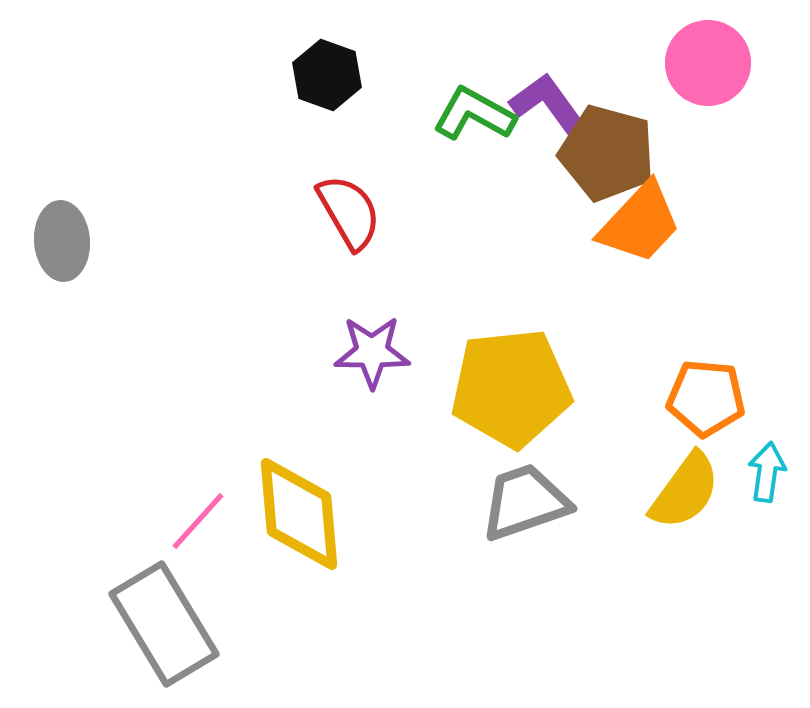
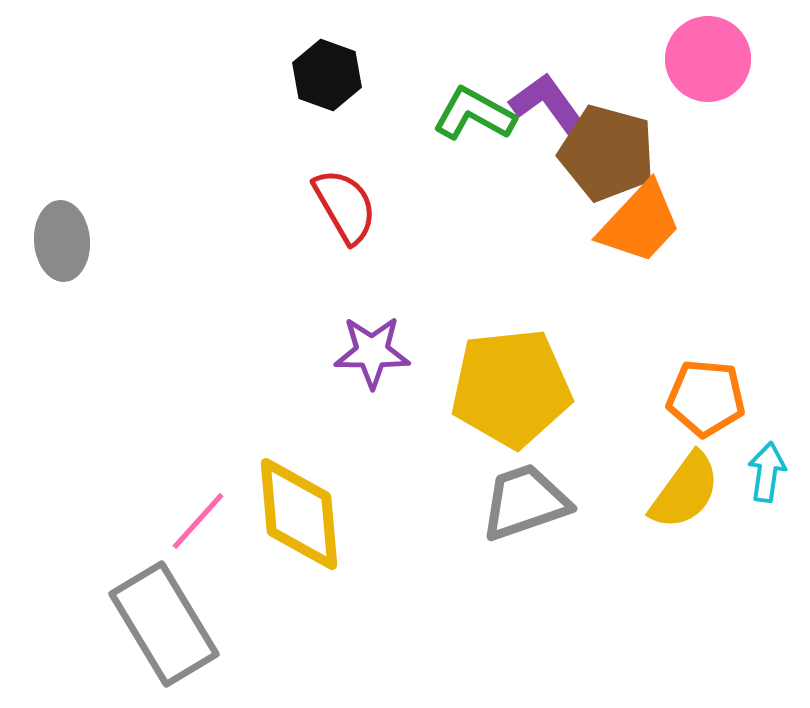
pink circle: moved 4 px up
red semicircle: moved 4 px left, 6 px up
